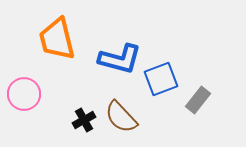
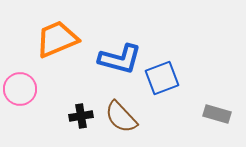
orange trapezoid: rotated 81 degrees clockwise
blue square: moved 1 px right, 1 px up
pink circle: moved 4 px left, 5 px up
gray rectangle: moved 19 px right, 14 px down; rotated 68 degrees clockwise
black cross: moved 3 px left, 4 px up; rotated 20 degrees clockwise
